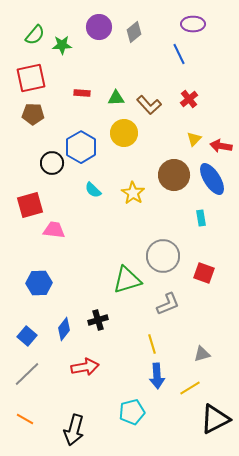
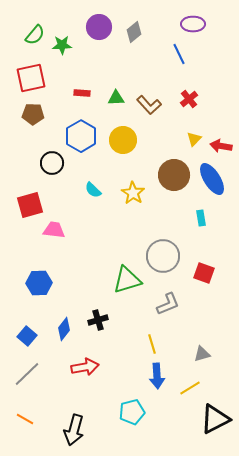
yellow circle at (124, 133): moved 1 px left, 7 px down
blue hexagon at (81, 147): moved 11 px up
